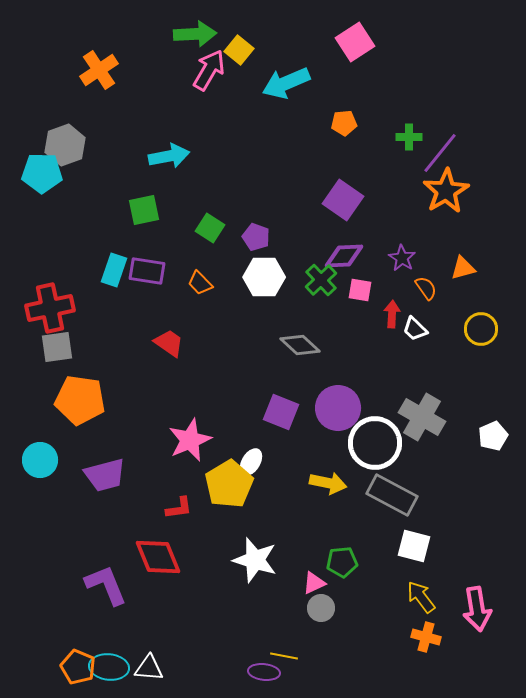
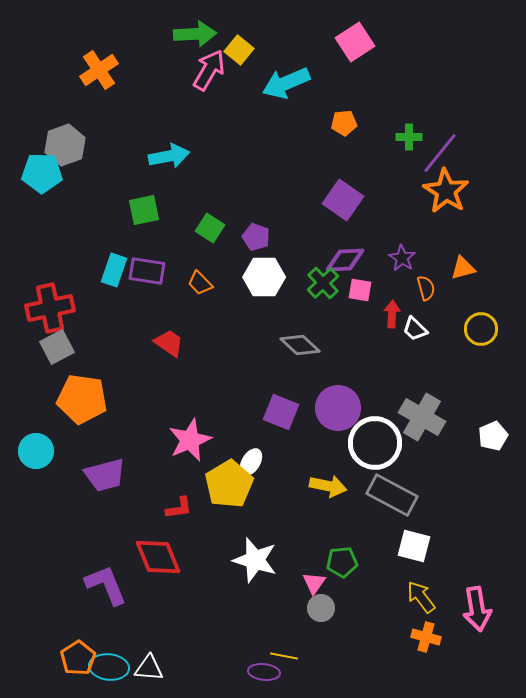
orange star at (446, 191): rotated 9 degrees counterclockwise
purple diamond at (344, 256): moved 1 px right, 4 px down
green cross at (321, 280): moved 2 px right, 3 px down
orange semicircle at (426, 288): rotated 20 degrees clockwise
gray square at (57, 347): rotated 20 degrees counterclockwise
orange pentagon at (80, 400): moved 2 px right, 1 px up
cyan circle at (40, 460): moved 4 px left, 9 px up
yellow arrow at (328, 483): moved 3 px down
pink triangle at (314, 583): rotated 30 degrees counterclockwise
orange pentagon at (78, 667): moved 9 px up; rotated 16 degrees clockwise
